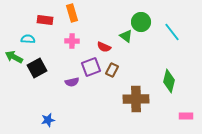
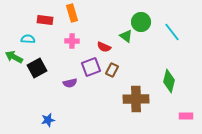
purple semicircle: moved 2 px left, 1 px down
